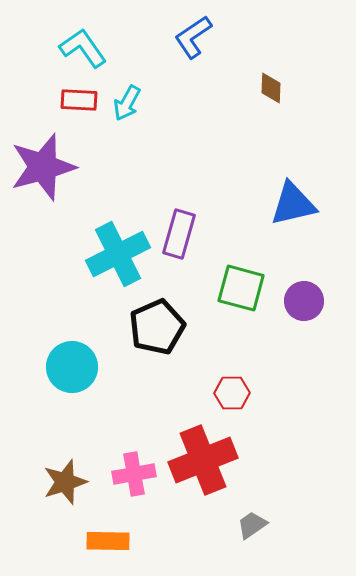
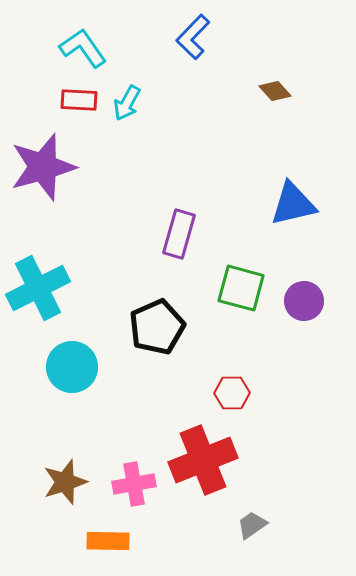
blue L-shape: rotated 12 degrees counterclockwise
brown diamond: moved 4 px right, 3 px down; rotated 44 degrees counterclockwise
cyan cross: moved 80 px left, 34 px down
pink cross: moved 10 px down
